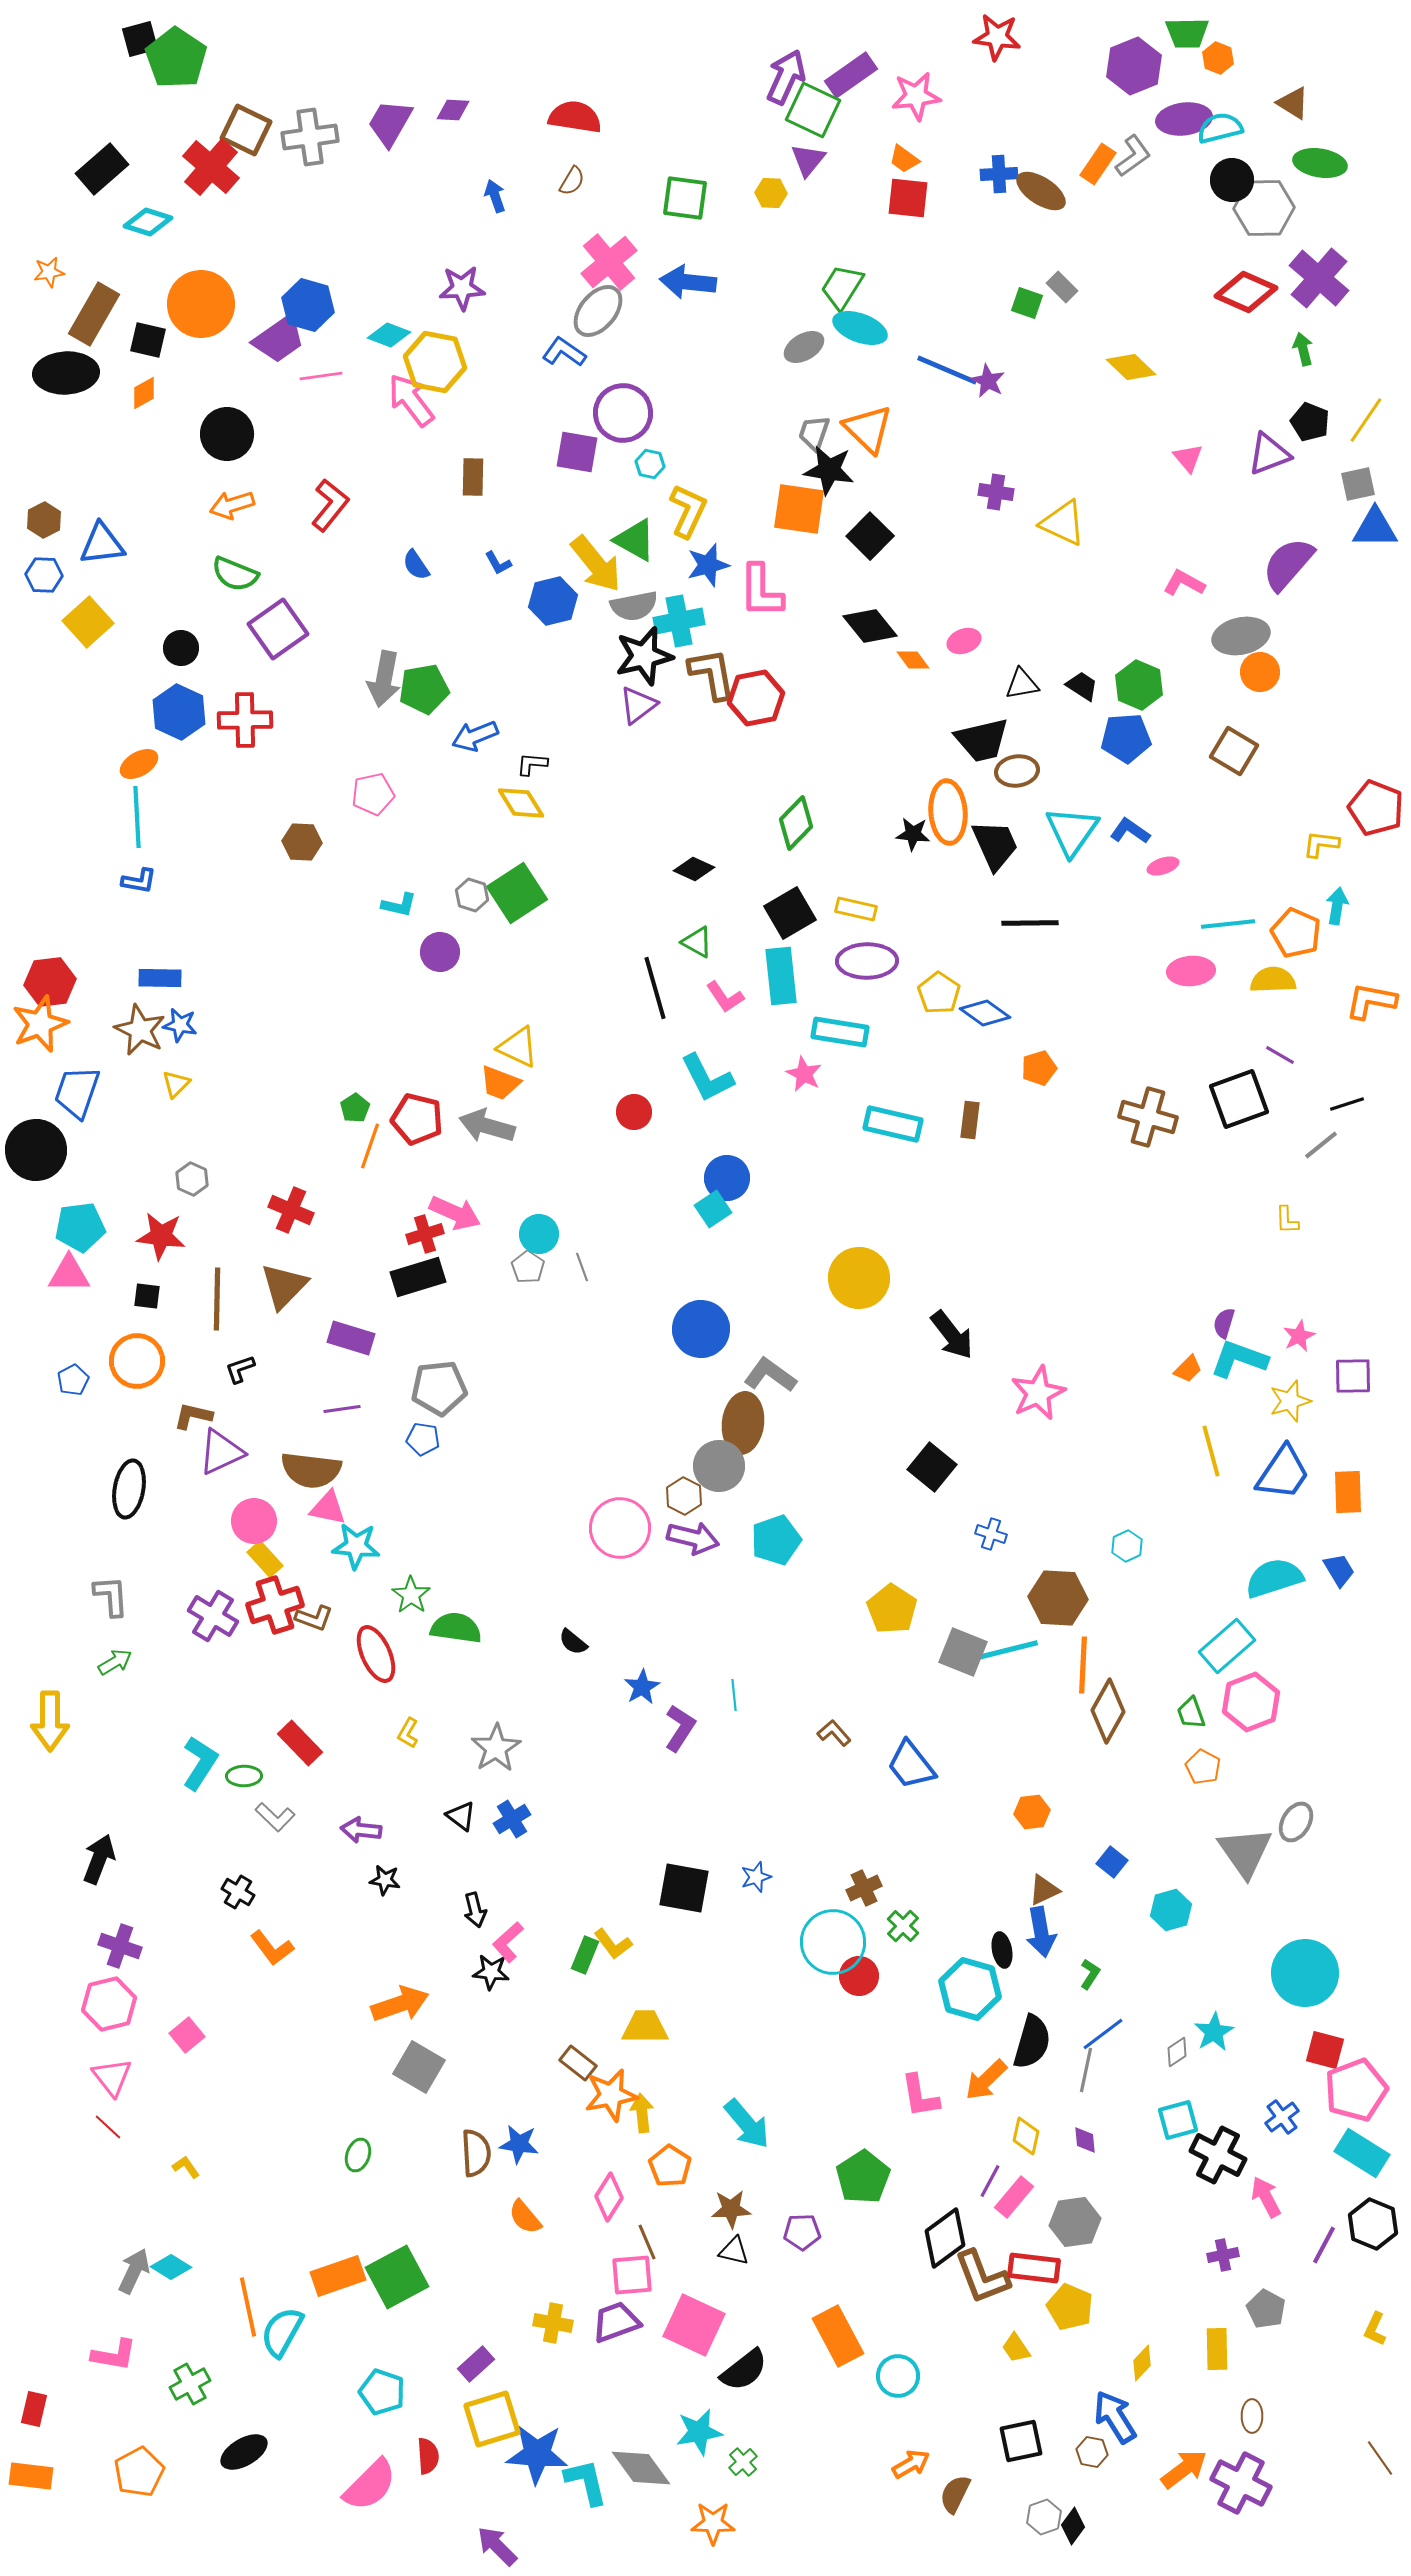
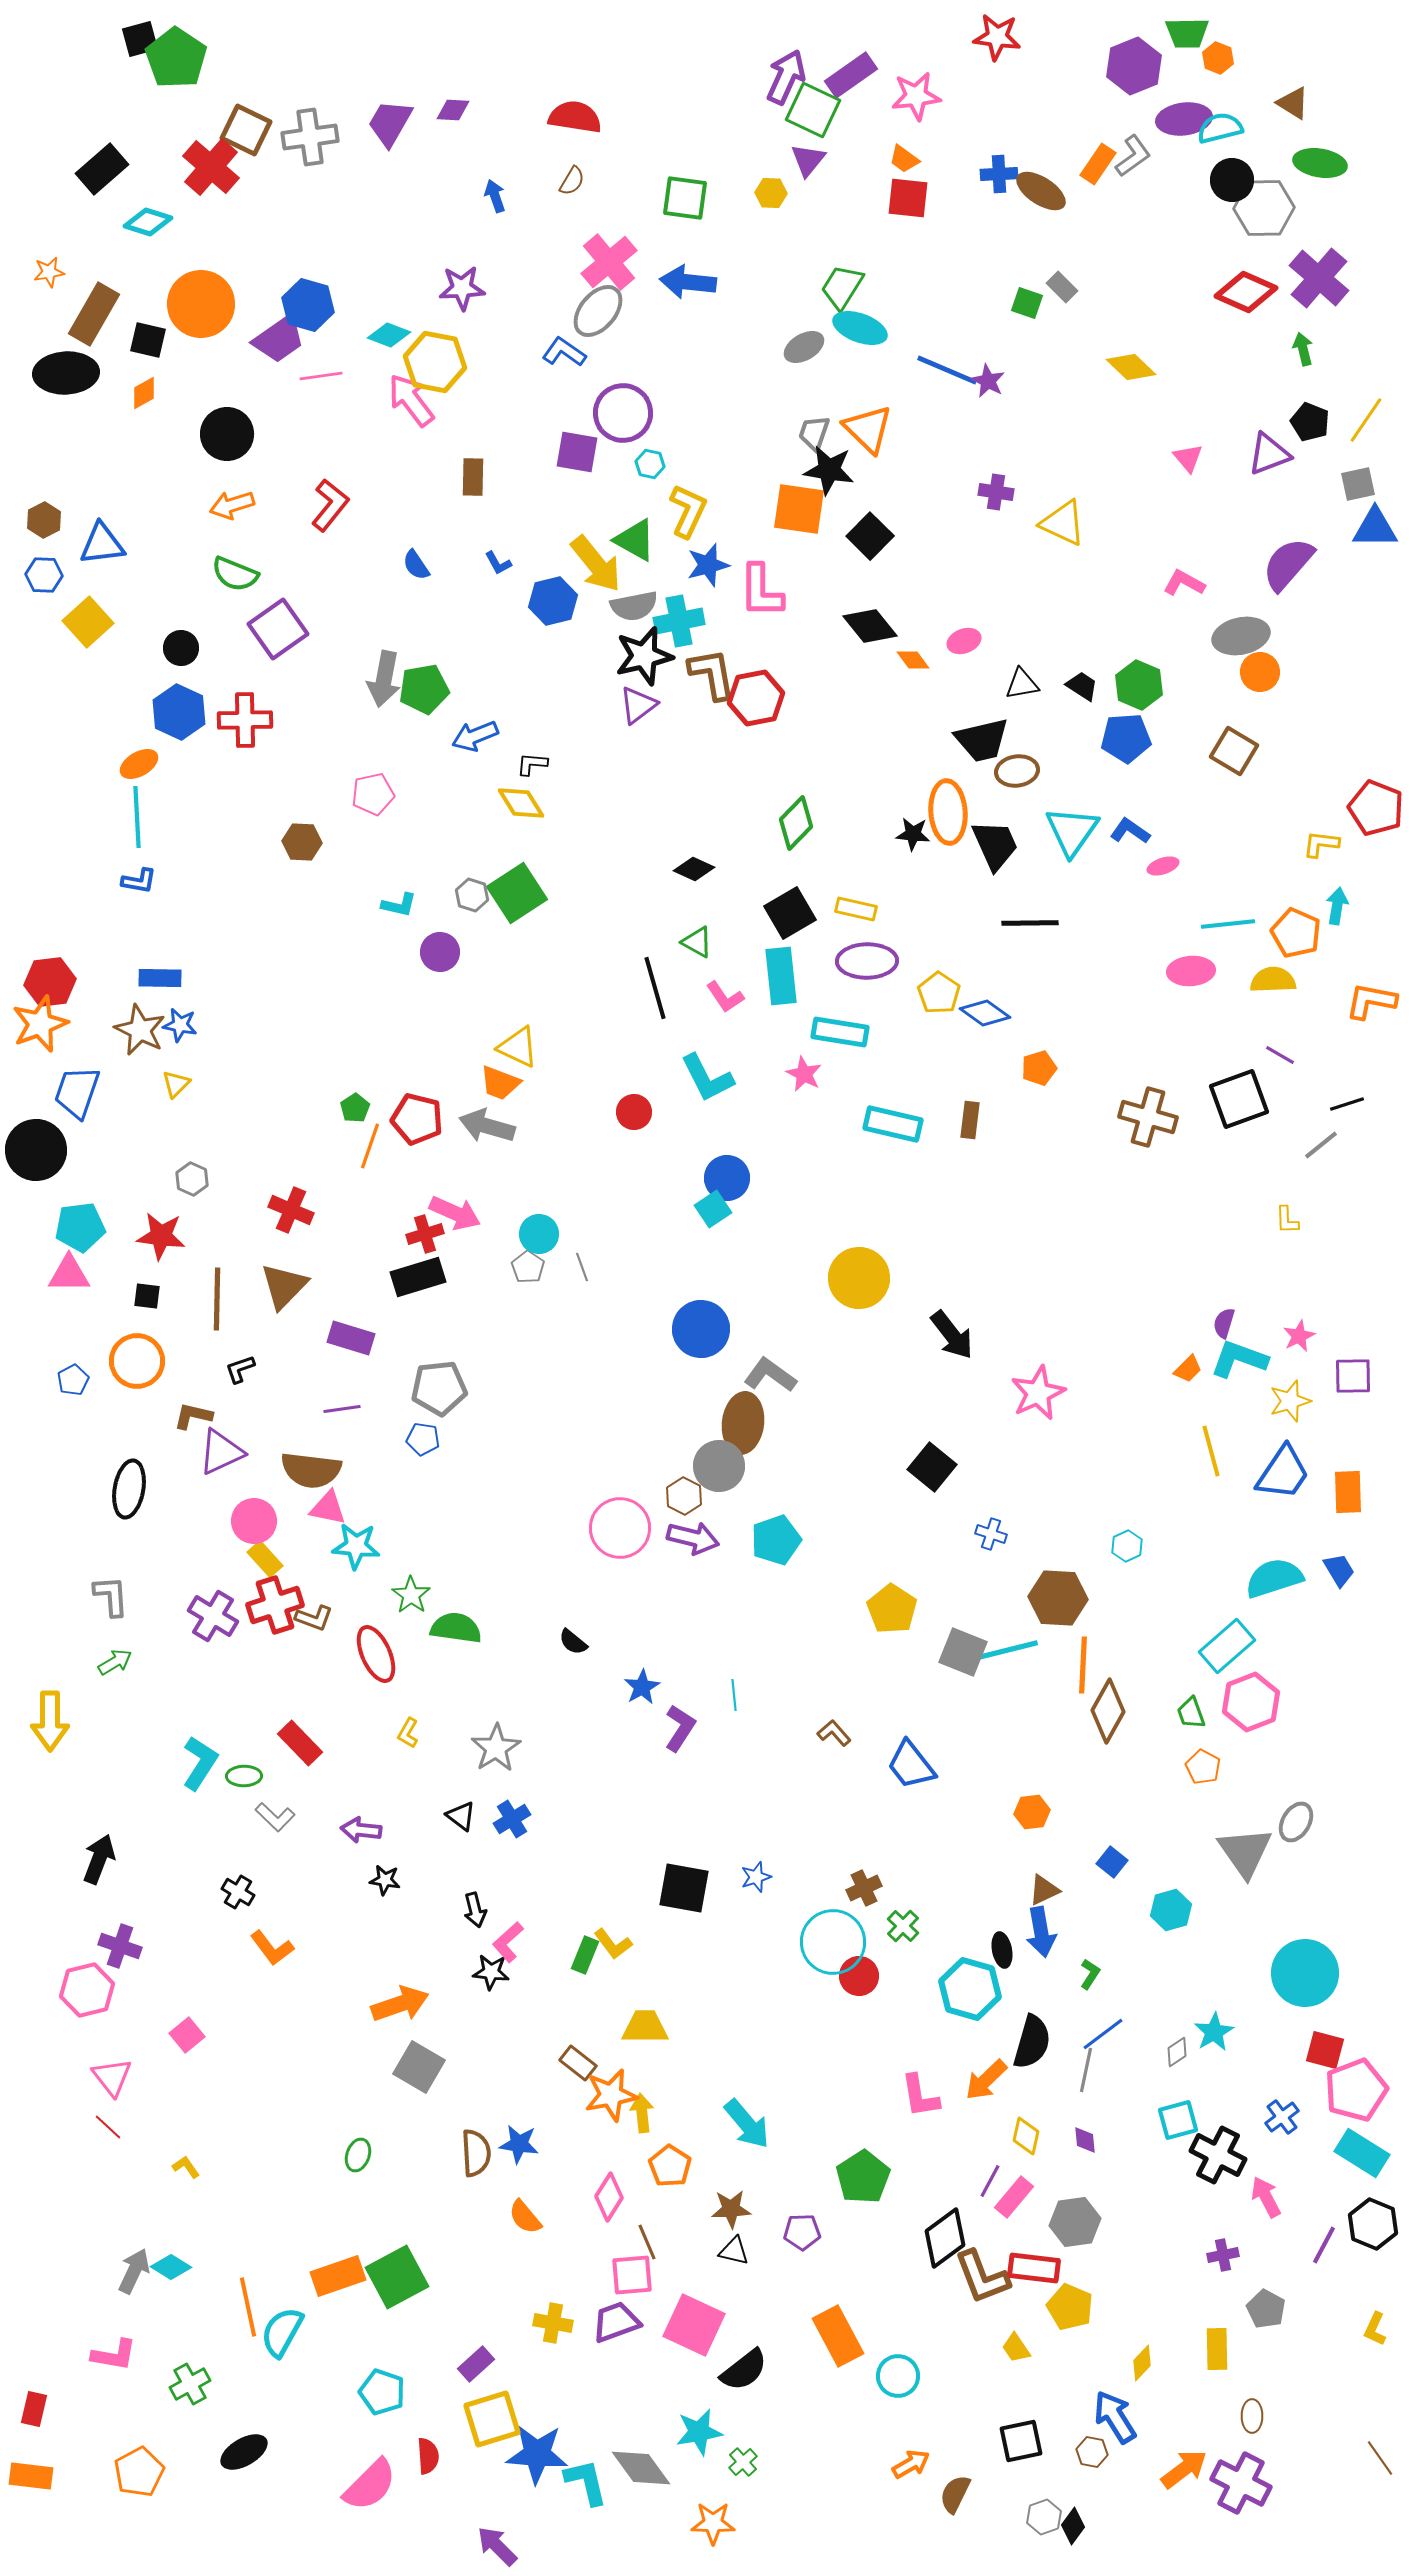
pink hexagon at (109, 2004): moved 22 px left, 14 px up
